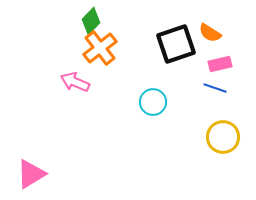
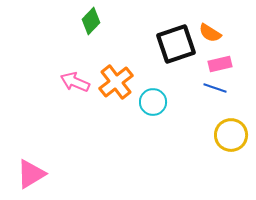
orange cross: moved 16 px right, 34 px down
yellow circle: moved 8 px right, 2 px up
